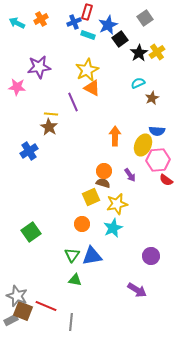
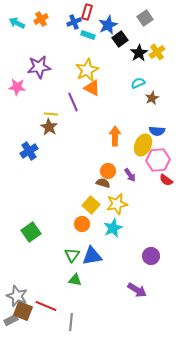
orange circle at (104, 171): moved 4 px right
yellow square at (91, 197): moved 8 px down; rotated 24 degrees counterclockwise
